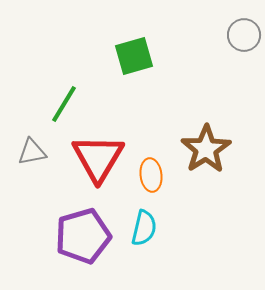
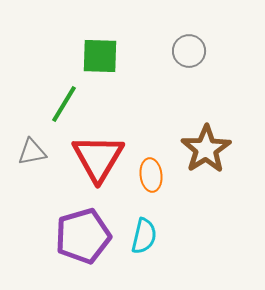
gray circle: moved 55 px left, 16 px down
green square: moved 34 px left; rotated 18 degrees clockwise
cyan semicircle: moved 8 px down
